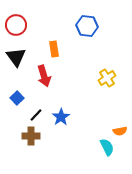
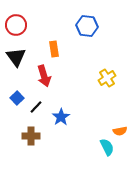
black line: moved 8 px up
